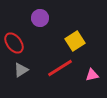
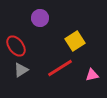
red ellipse: moved 2 px right, 3 px down
